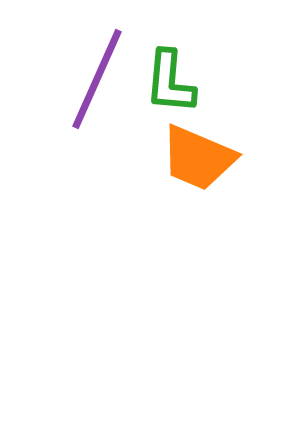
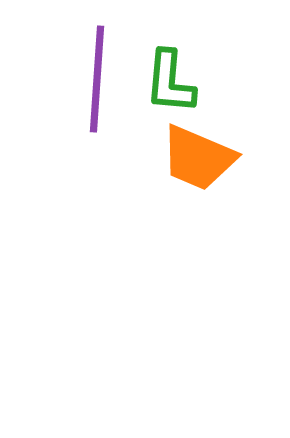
purple line: rotated 20 degrees counterclockwise
